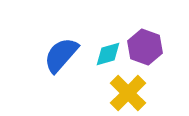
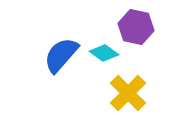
purple hexagon: moved 9 px left, 20 px up; rotated 8 degrees counterclockwise
cyan diamond: moved 4 px left, 1 px up; rotated 52 degrees clockwise
